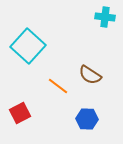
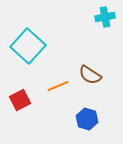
cyan cross: rotated 18 degrees counterclockwise
orange line: rotated 60 degrees counterclockwise
red square: moved 13 px up
blue hexagon: rotated 15 degrees clockwise
